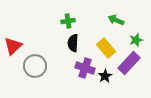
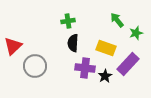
green arrow: moved 1 px right; rotated 28 degrees clockwise
green star: moved 7 px up
yellow rectangle: rotated 30 degrees counterclockwise
purple rectangle: moved 1 px left, 1 px down
purple cross: rotated 12 degrees counterclockwise
